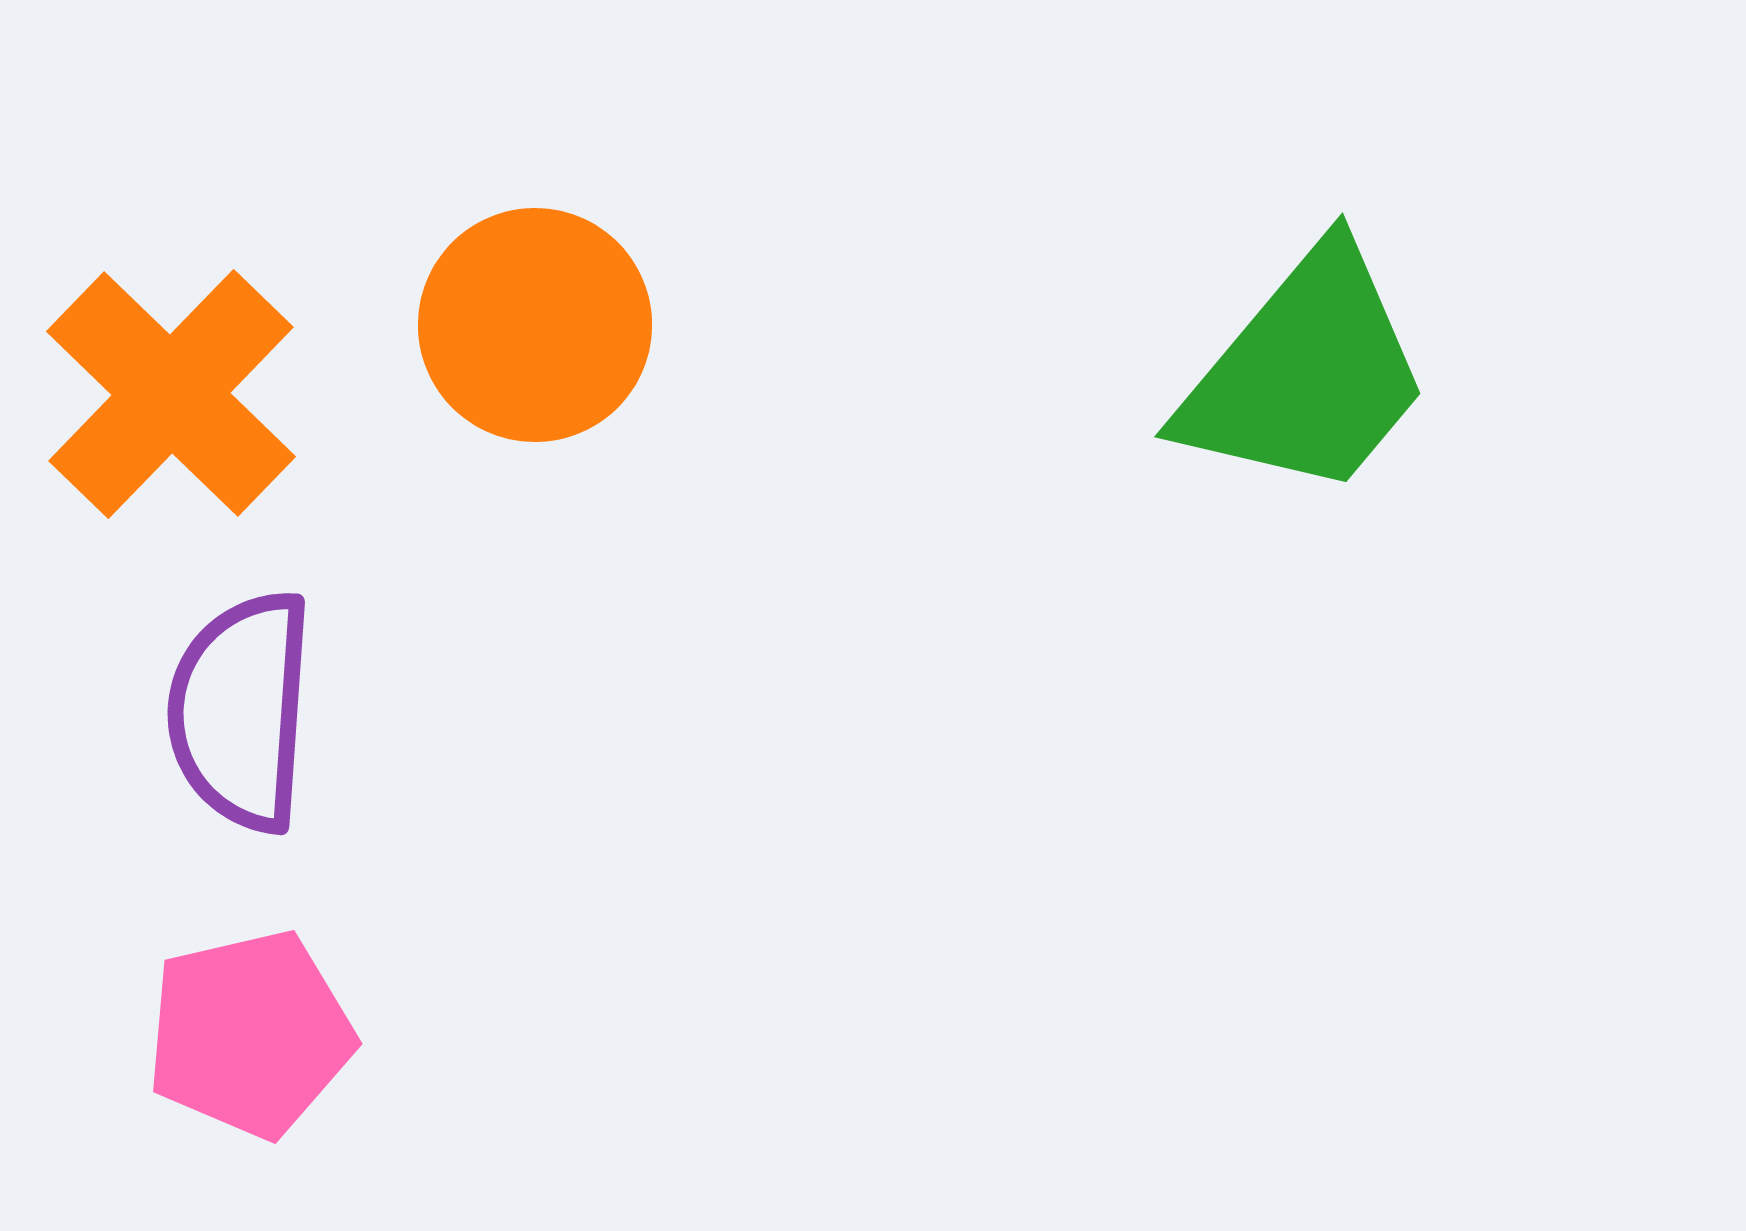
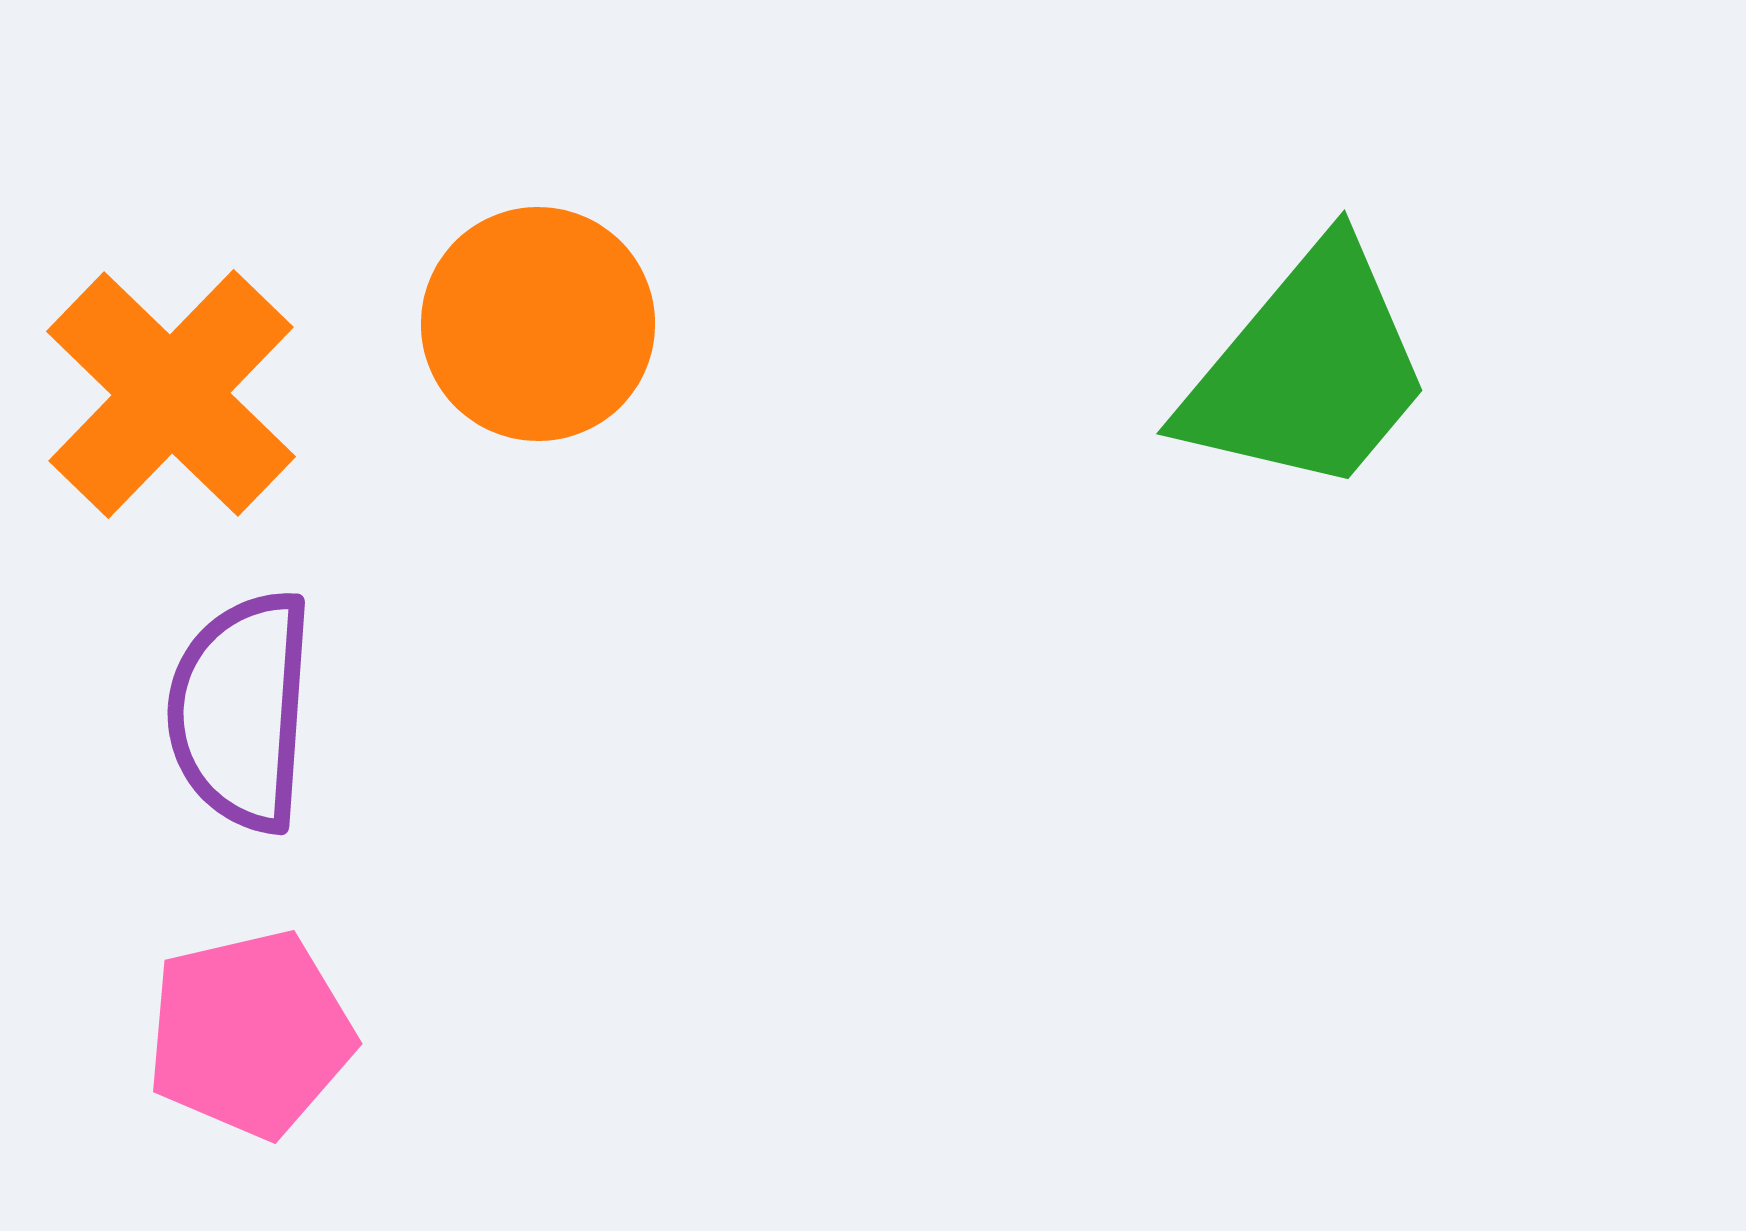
orange circle: moved 3 px right, 1 px up
green trapezoid: moved 2 px right, 3 px up
